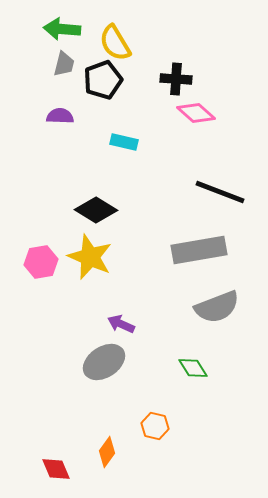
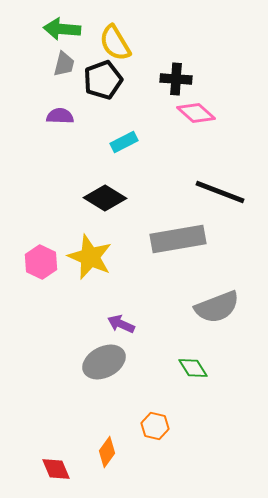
cyan rectangle: rotated 40 degrees counterclockwise
black diamond: moved 9 px right, 12 px up
gray rectangle: moved 21 px left, 11 px up
pink hexagon: rotated 24 degrees counterclockwise
gray ellipse: rotated 6 degrees clockwise
